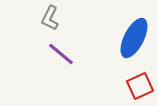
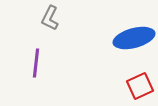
blue ellipse: rotated 48 degrees clockwise
purple line: moved 25 px left, 9 px down; rotated 56 degrees clockwise
